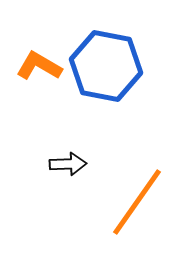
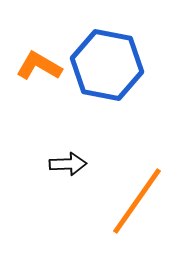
blue hexagon: moved 1 px right, 1 px up
orange line: moved 1 px up
